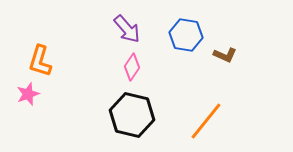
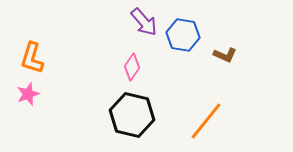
purple arrow: moved 17 px right, 7 px up
blue hexagon: moved 3 px left
orange L-shape: moved 8 px left, 3 px up
